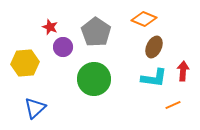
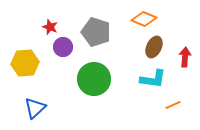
gray pentagon: rotated 16 degrees counterclockwise
red arrow: moved 2 px right, 14 px up
cyan L-shape: moved 1 px left, 1 px down
